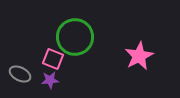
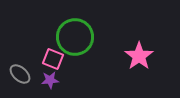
pink star: rotated 8 degrees counterclockwise
gray ellipse: rotated 15 degrees clockwise
